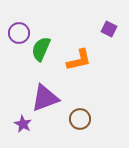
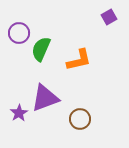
purple square: moved 12 px up; rotated 35 degrees clockwise
purple star: moved 4 px left, 11 px up; rotated 12 degrees clockwise
